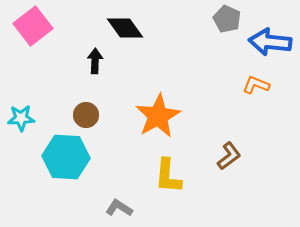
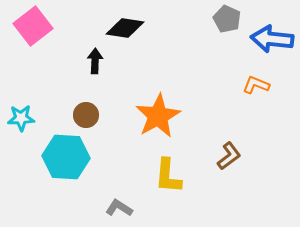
black diamond: rotated 45 degrees counterclockwise
blue arrow: moved 2 px right, 3 px up
